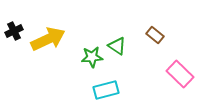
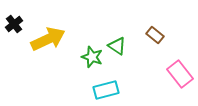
black cross: moved 7 px up; rotated 12 degrees counterclockwise
green star: rotated 25 degrees clockwise
pink rectangle: rotated 8 degrees clockwise
